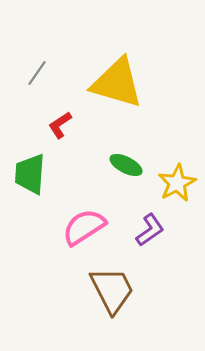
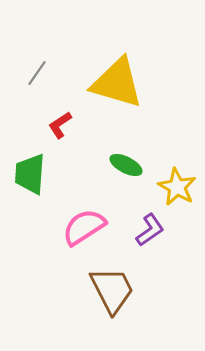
yellow star: moved 4 px down; rotated 15 degrees counterclockwise
